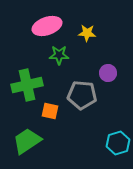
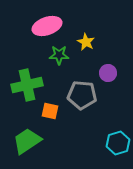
yellow star: moved 1 px left, 9 px down; rotated 24 degrees clockwise
